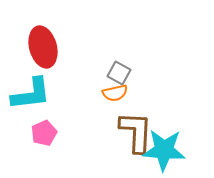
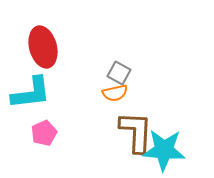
cyan L-shape: moved 1 px up
